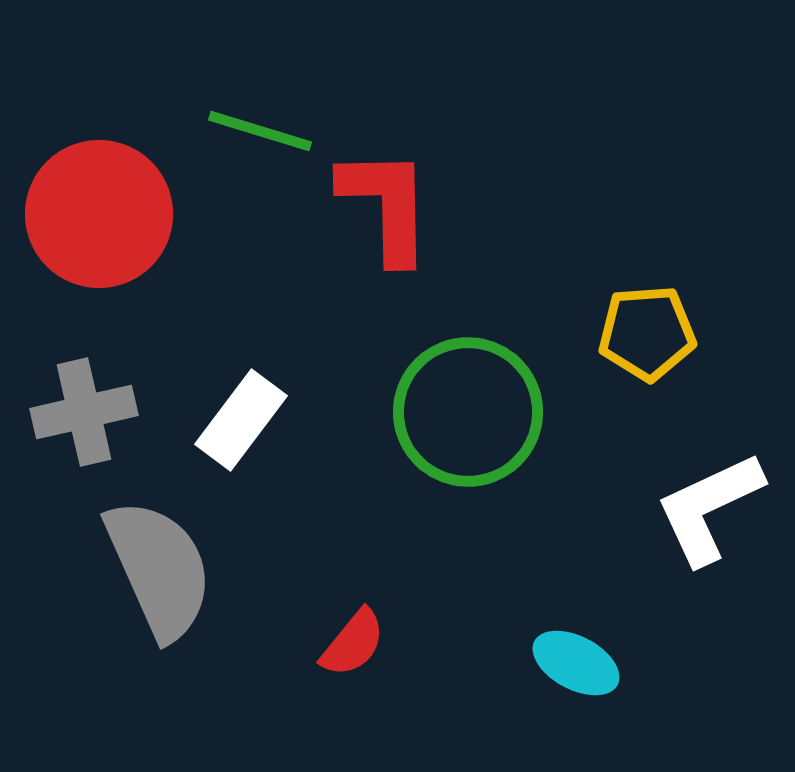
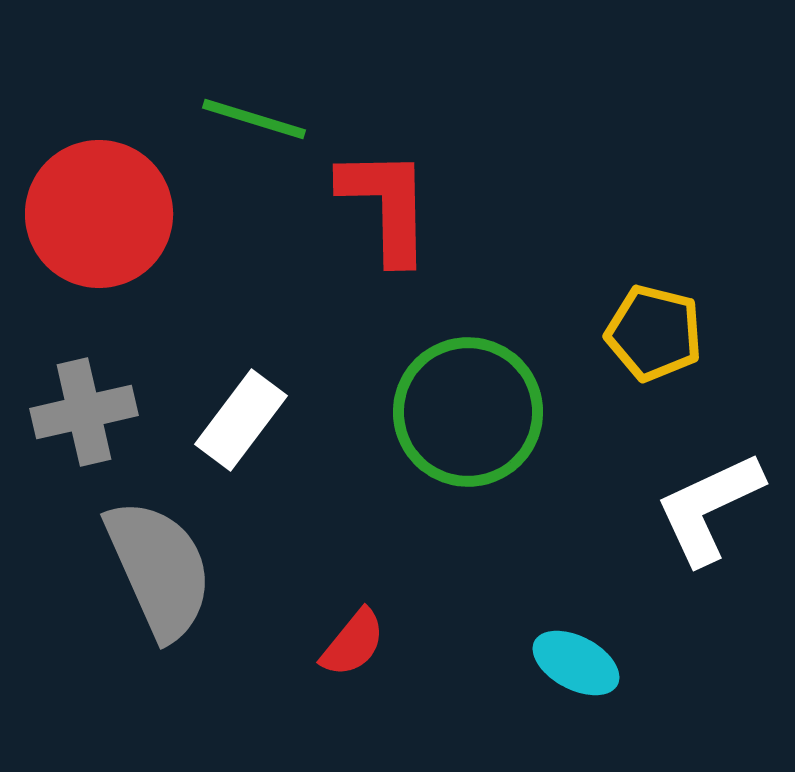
green line: moved 6 px left, 12 px up
yellow pentagon: moved 7 px right; rotated 18 degrees clockwise
